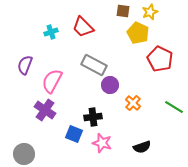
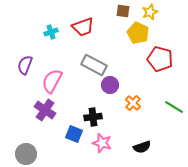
red trapezoid: rotated 65 degrees counterclockwise
red pentagon: rotated 10 degrees counterclockwise
gray circle: moved 2 px right
